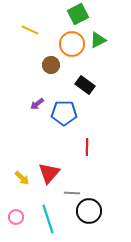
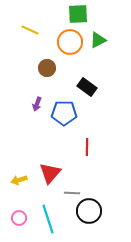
green square: rotated 25 degrees clockwise
orange circle: moved 2 px left, 2 px up
brown circle: moved 4 px left, 3 px down
black rectangle: moved 2 px right, 2 px down
purple arrow: rotated 32 degrees counterclockwise
red triangle: moved 1 px right
yellow arrow: moved 3 px left, 2 px down; rotated 119 degrees clockwise
pink circle: moved 3 px right, 1 px down
